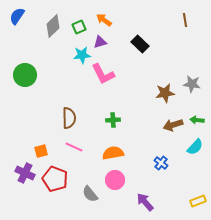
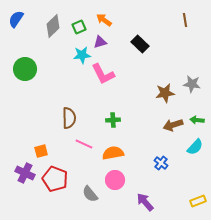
blue semicircle: moved 1 px left, 3 px down
green circle: moved 6 px up
pink line: moved 10 px right, 3 px up
